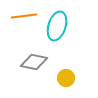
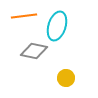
gray diamond: moved 11 px up
